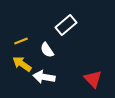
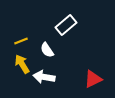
yellow arrow: rotated 24 degrees clockwise
red triangle: rotated 48 degrees clockwise
